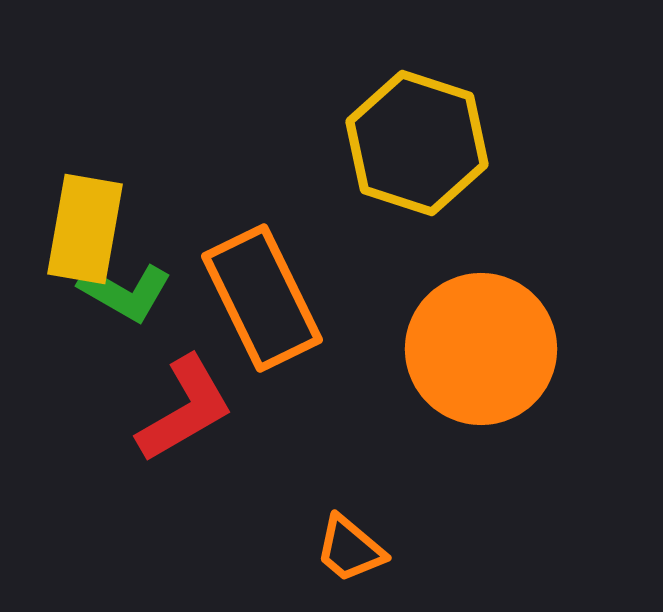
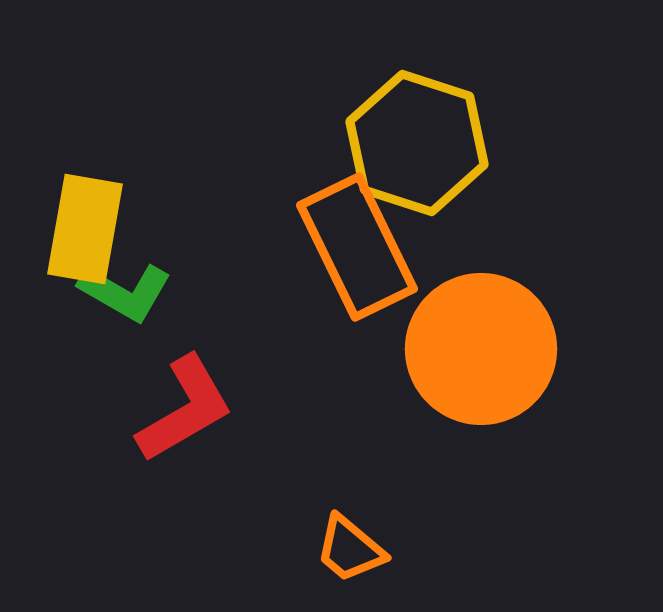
orange rectangle: moved 95 px right, 51 px up
